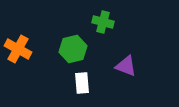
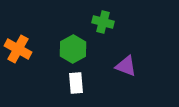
green hexagon: rotated 16 degrees counterclockwise
white rectangle: moved 6 px left
